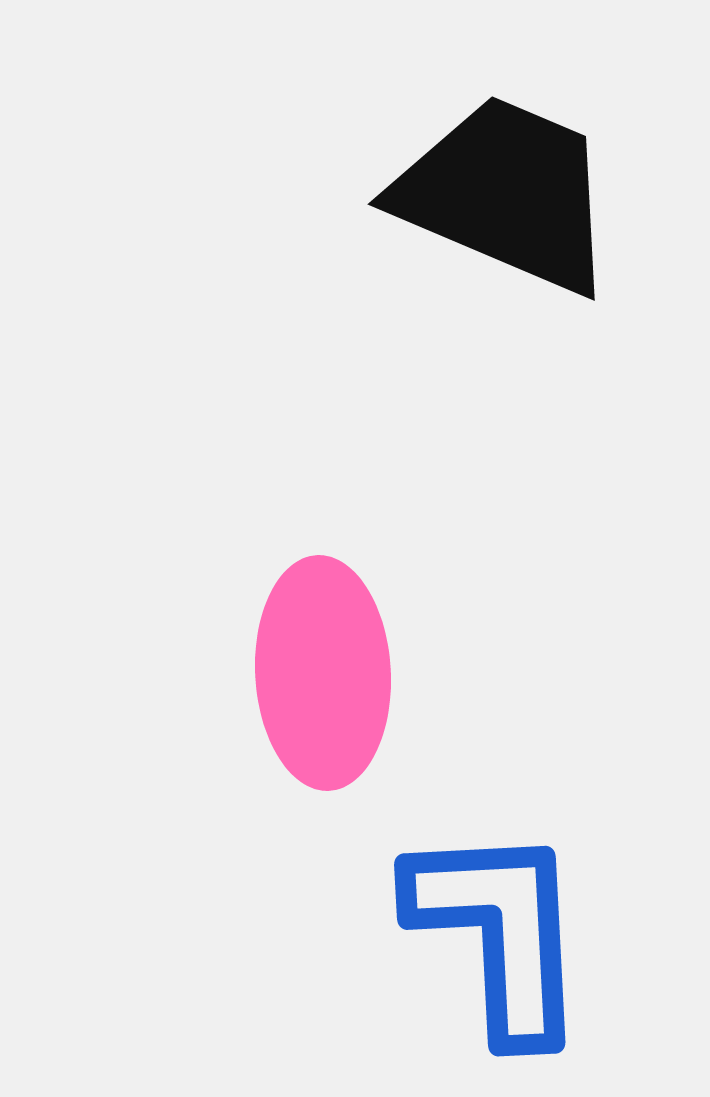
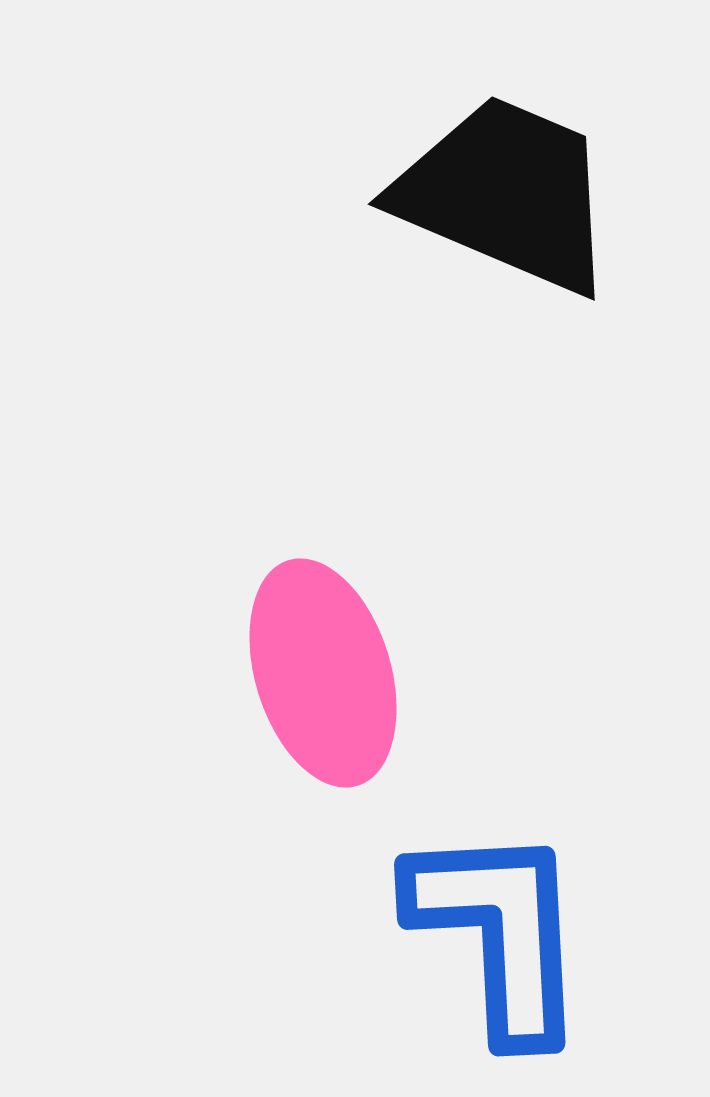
pink ellipse: rotated 14 degrees counterclockwise
